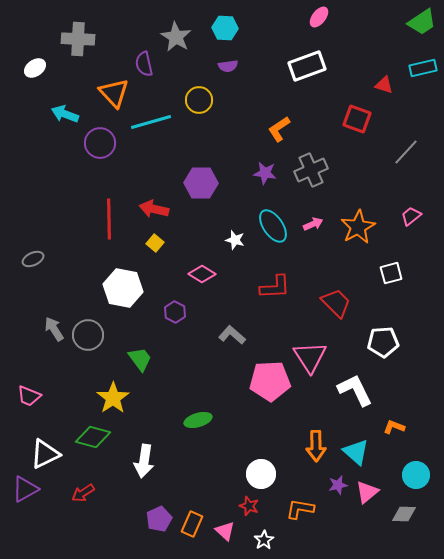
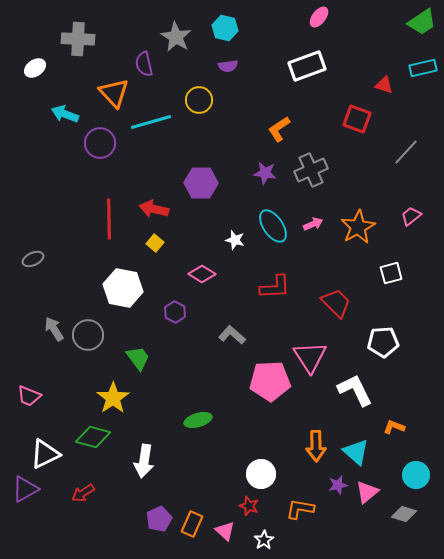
cyan hexagon at (225, 28): rotated 10 degrees clockwise
green trapezoid at (140, 359): moved 2 px left, 1 px up
gray diamond at (404, 514): rotated 15 degrees clockwise
